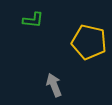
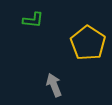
yellow pentagon: moved 1 px left, 1 px down; rotated 20 degrees clockwise
